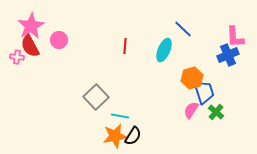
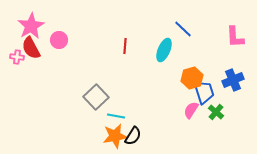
red semicircle: moved 1 px right, 2 px down
blue cross: moved 5 px right, 25 px down
cyan line: moved 4 px left
